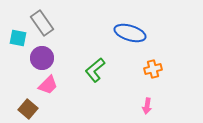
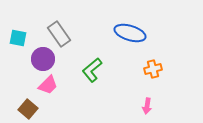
gray rectangle: moved 17 px right, 11 px down
purple circle: moved 1 px right, 1 px down
green L-shape: moved 3 px left
